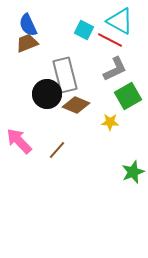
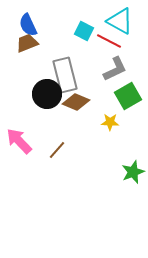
cyan square: moved 1 px down
red line: moved 1 px left, 1 px down
brown diamond: moved 3 px up
